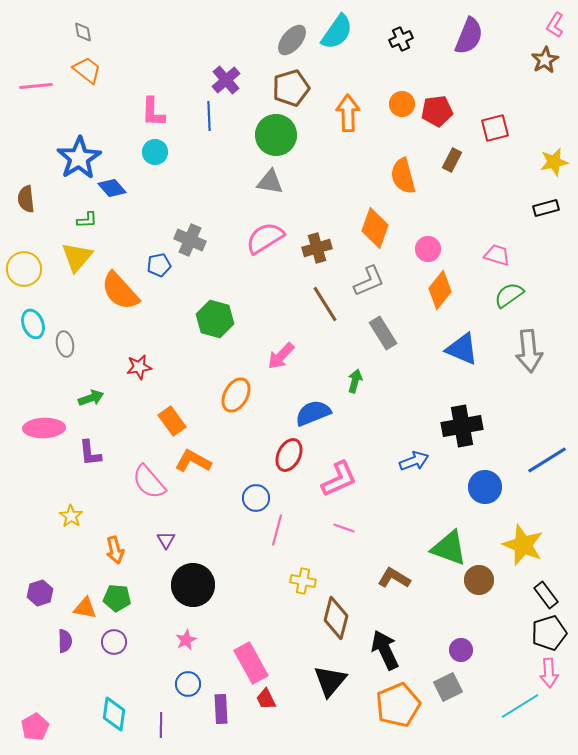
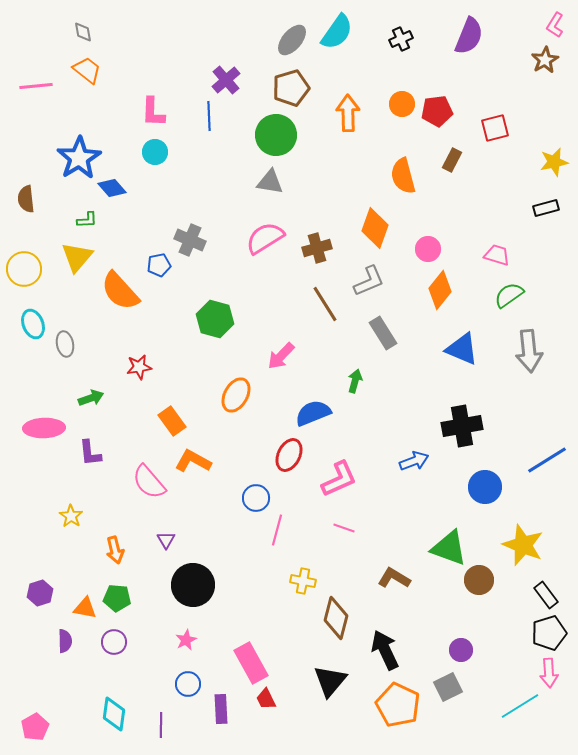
orange pentagon at (398, 705): rotated 24 degrees counterclockwise
